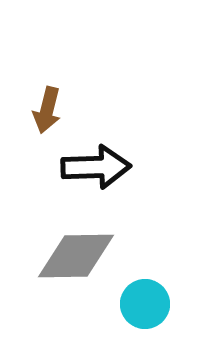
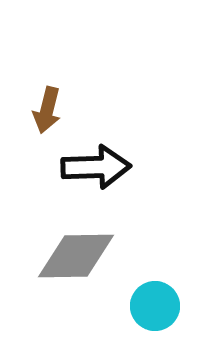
cyan circle: moved 10 px right, 2 px down
